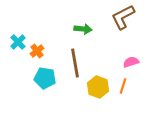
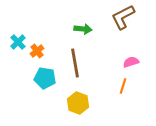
yellow hexagon: moved 20 px left, 16 px down
